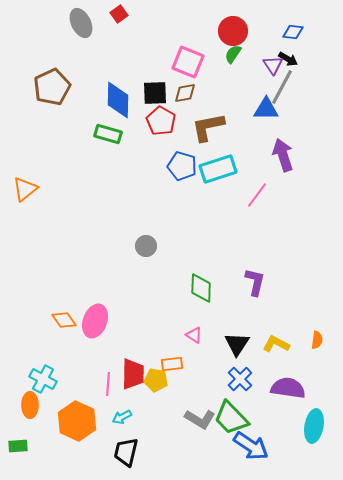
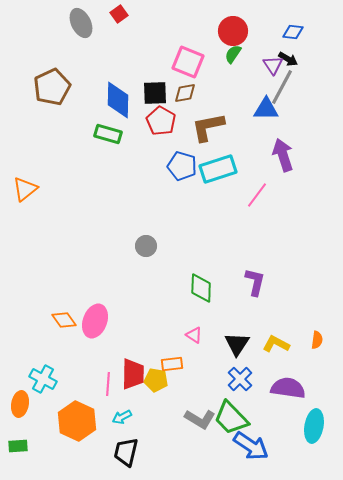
orange ellipse at (30, 405): moved 10 px left, 1 px up; rotated 10 degrees clockwise
